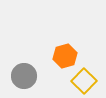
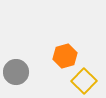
gray circle: moved 8 px left, 4 px up
